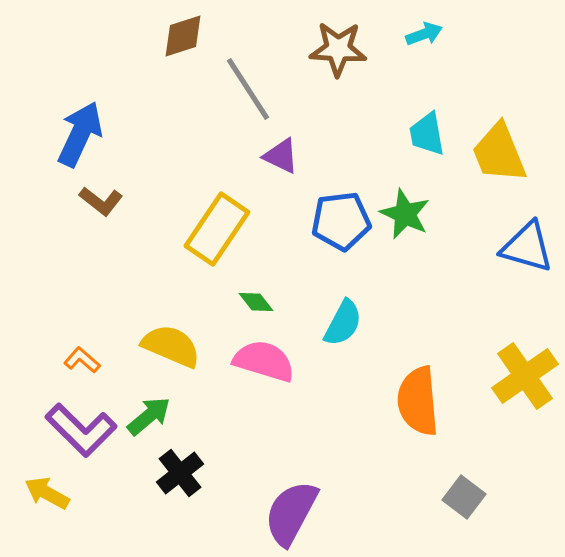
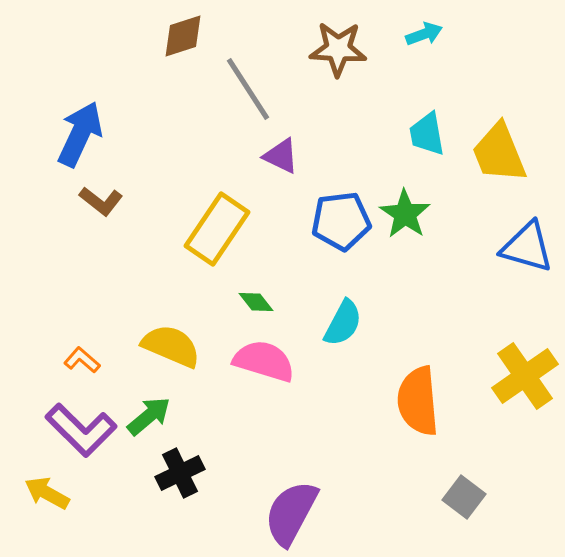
green star: rotated 9 degrees clockwise
black cross: rotated 12 degrees clockwise
